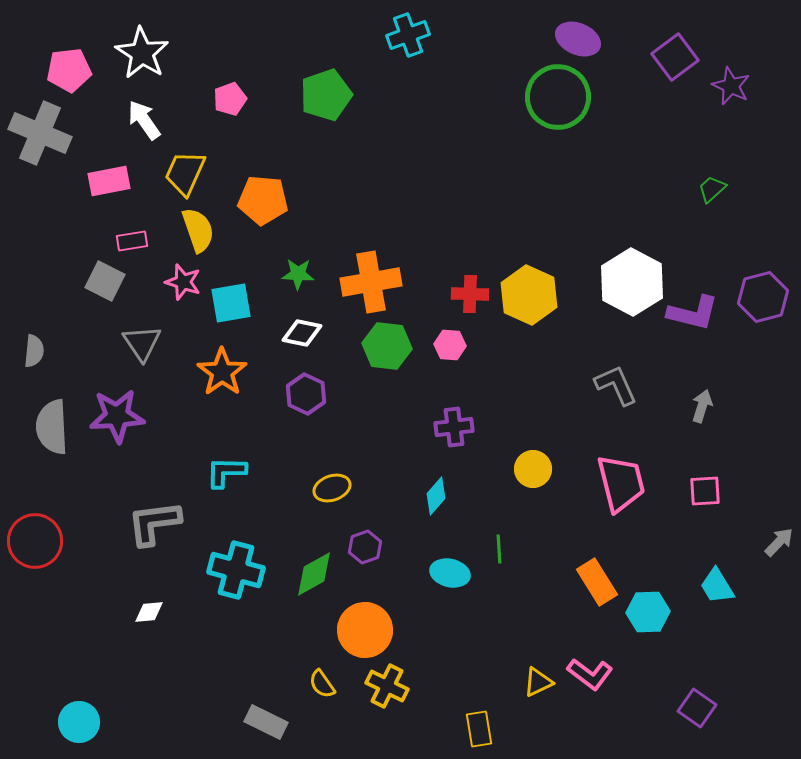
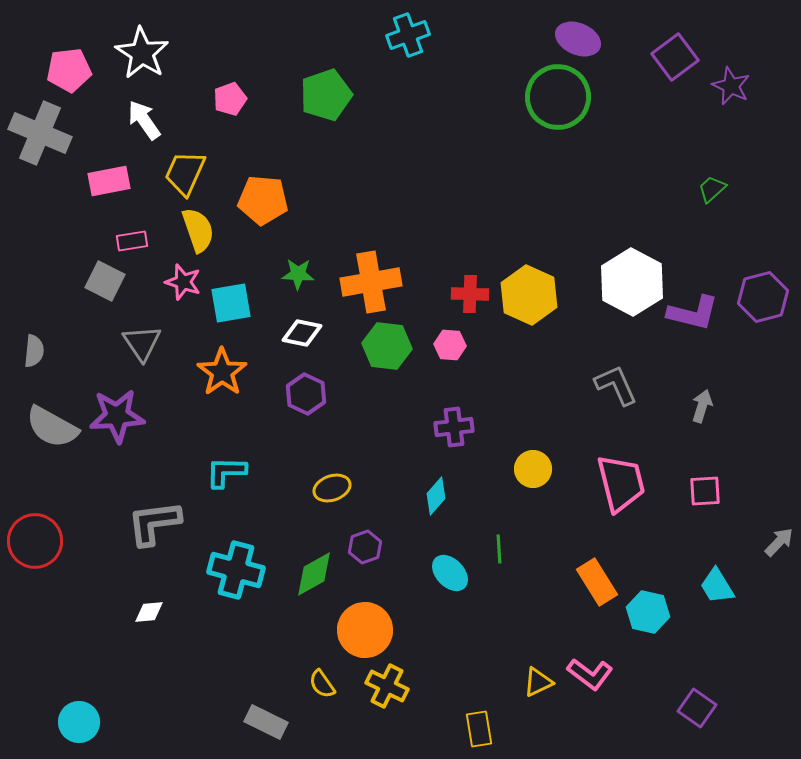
gray semicircle at (52, 427): rotated 58 degrees counterclockwise
cyan ellipse at (450, 573): rotated 33 degrees clockwise
cyan hexagon at (648, 612): rotated 15 degrees clockwise
